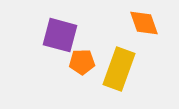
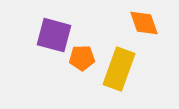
purple square: moved 6 px left
orange pentagon: moved 4 px up
